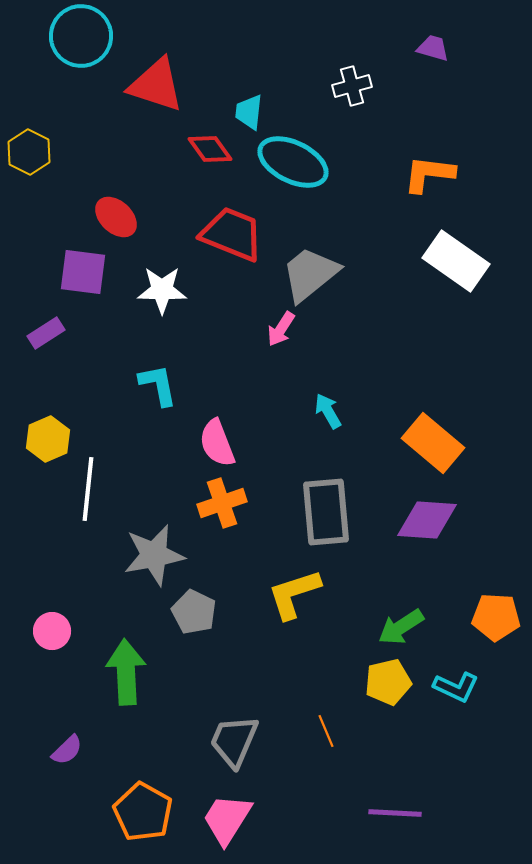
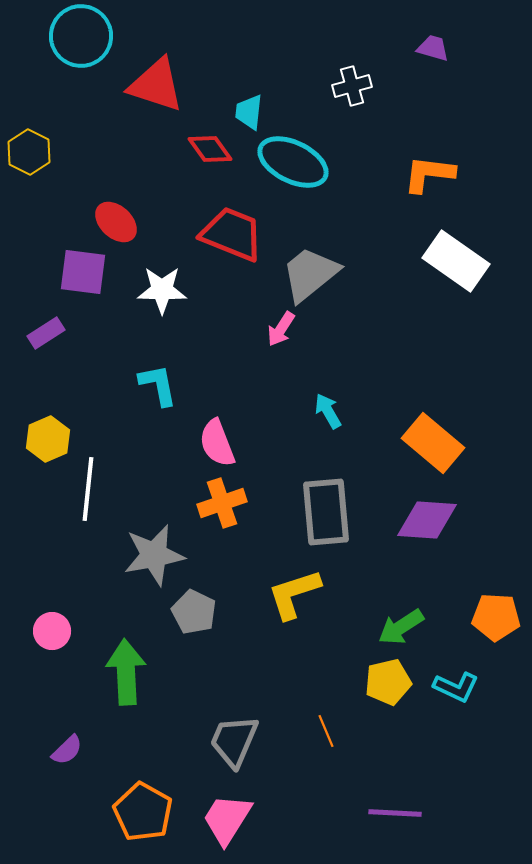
red ellipse at (116, 217): moved 5 px down
